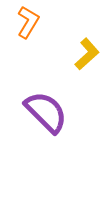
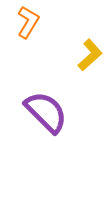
yellow L-shape: moved 3 px right, 1 px down
